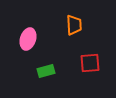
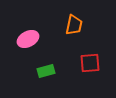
orange trapezoid: rotated 15 degrees clockwise
pink ellipse: rotated 45 degrees clockwise
